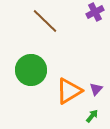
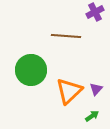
brown line: moved 21 px right, 15 px down; rotated 40 degrees counterclockwise
orange triangle: rotated 12 degrees counterclockwise
green arrow: rotated 16 degrees clockwise
